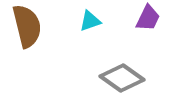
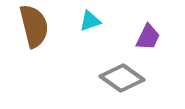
purple trapezoid: moved 19 px down
brown semicircle: moved 7 px right
